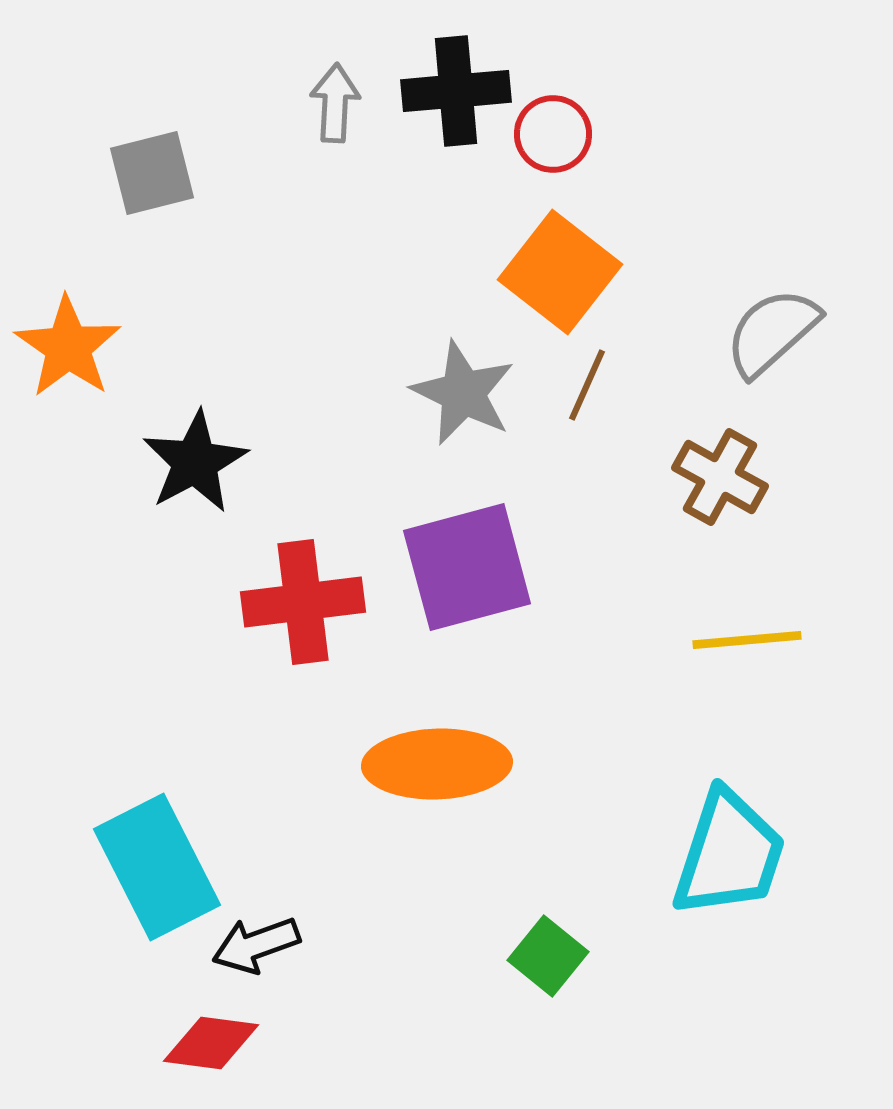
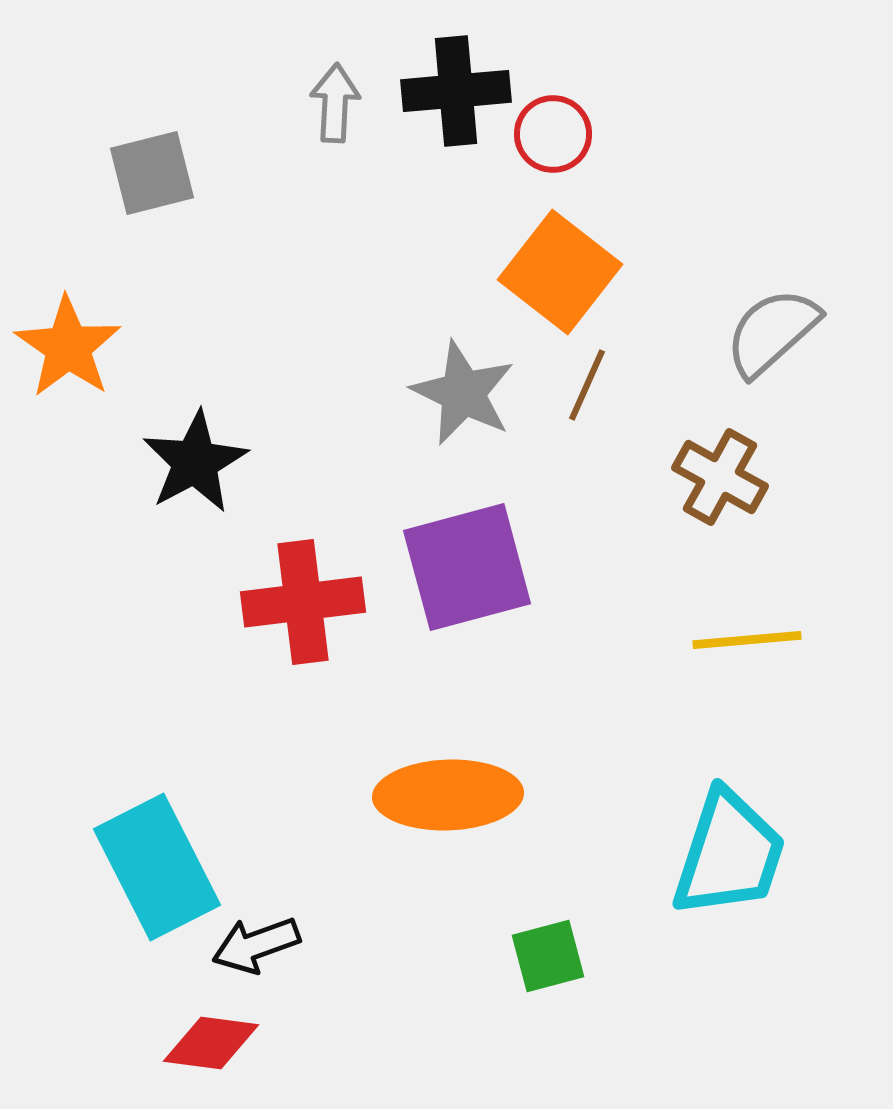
orange ellipse: moved 11 px right, 31 px down
green square: rotated 36 degrees clockwise
